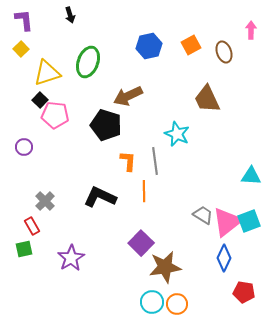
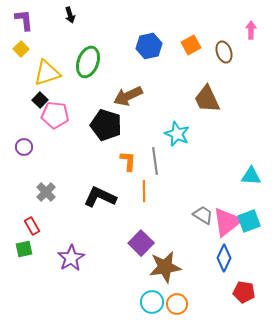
gray cross: moved 1 px right, 9 px up
